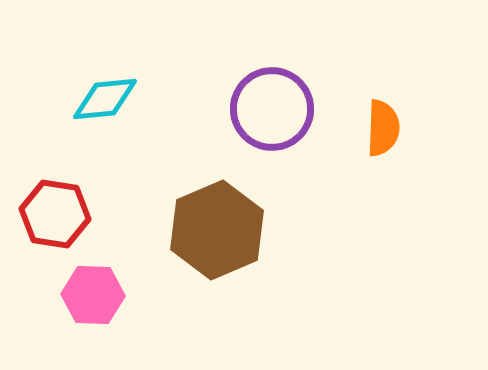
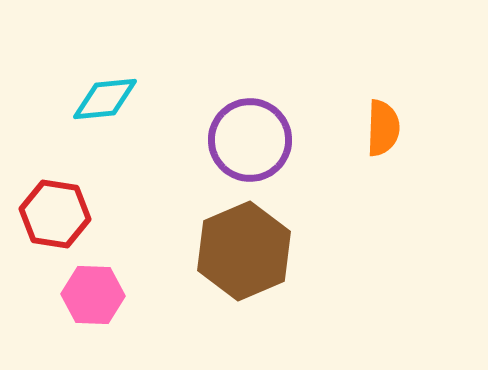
purple circle: moved 22 px left, 31 px down
brown hexagon: moved 27 px right, 21 px down
